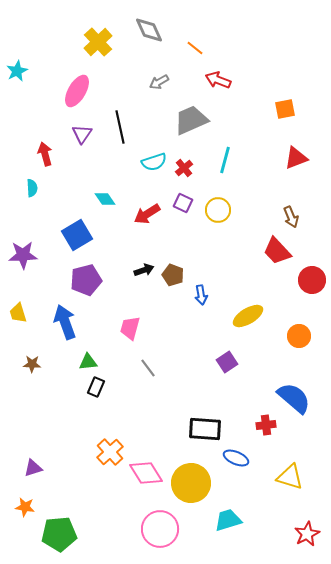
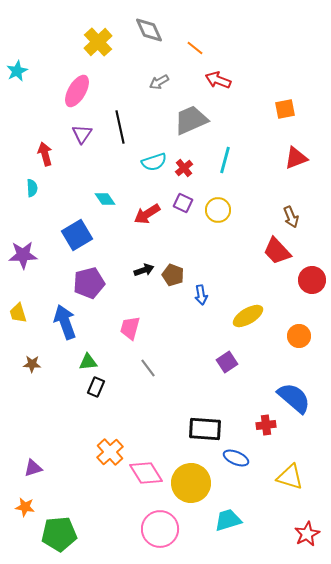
purple pentagon at (86, 280): moved 3 px right, 3 px down
